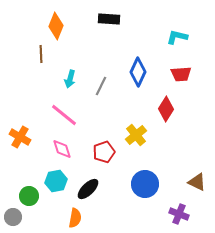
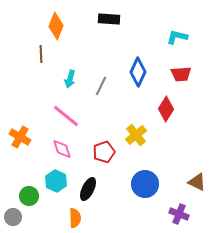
pink line: moved 2 px right, 1 px down
cyan hexagon: rotated 25 degrees counterclockwise
black ellipse: rotated 20 degrees counterclockwise
orange semicircle: rotated 12 degrees counterclockwise
